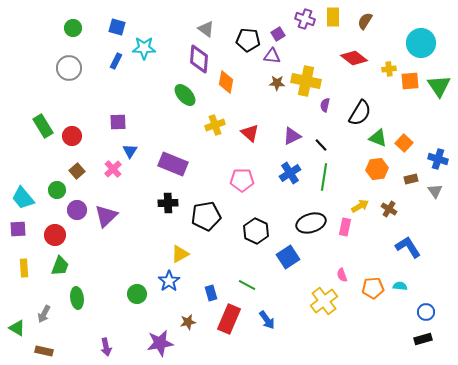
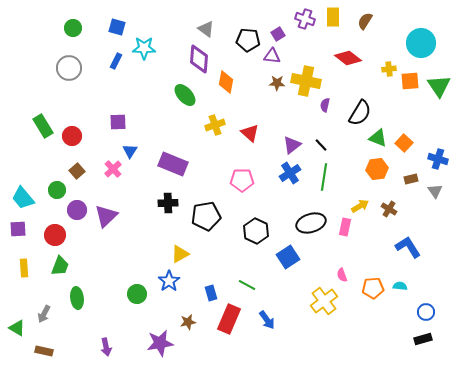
red diamond at (354, 58): moved 6 px left
purple triangle at (292, 136): moved 9 px down; rotated 12 degrees counterclockwise
